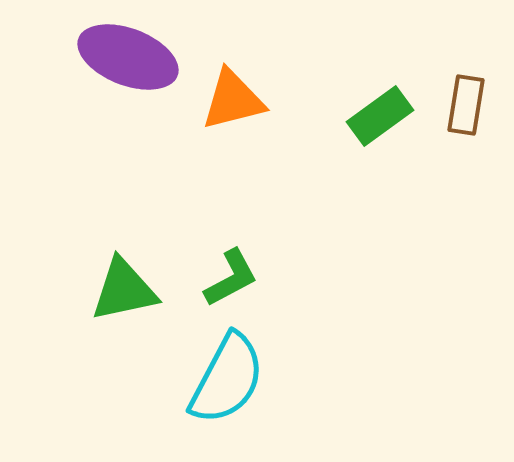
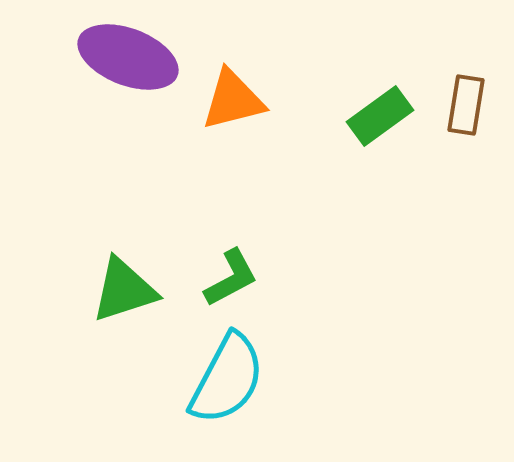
green triangle: rotated 6 degrees counterclockwise
